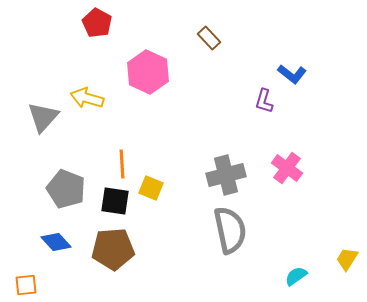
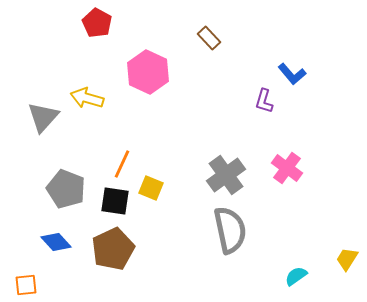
blue L-shape: rotated 12 degrees clockwise
orange line: rotated 28 degrees clockwise
gray cross: rotated 21 degrees counterclockwise
brown pentagon: rotated 21 degrees counterclockwise
